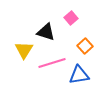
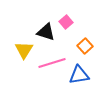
pink square: moved 5 px left, 4 px down
